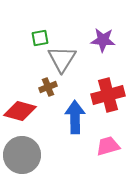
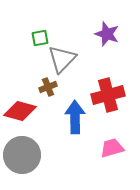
purple star: moved 4 px right, 6 px up; rotated 15 degrees clockwise
gray triangle: rotated 12 degrees clockwise
pink trapezoid: moved 4 px right, 2 px down
